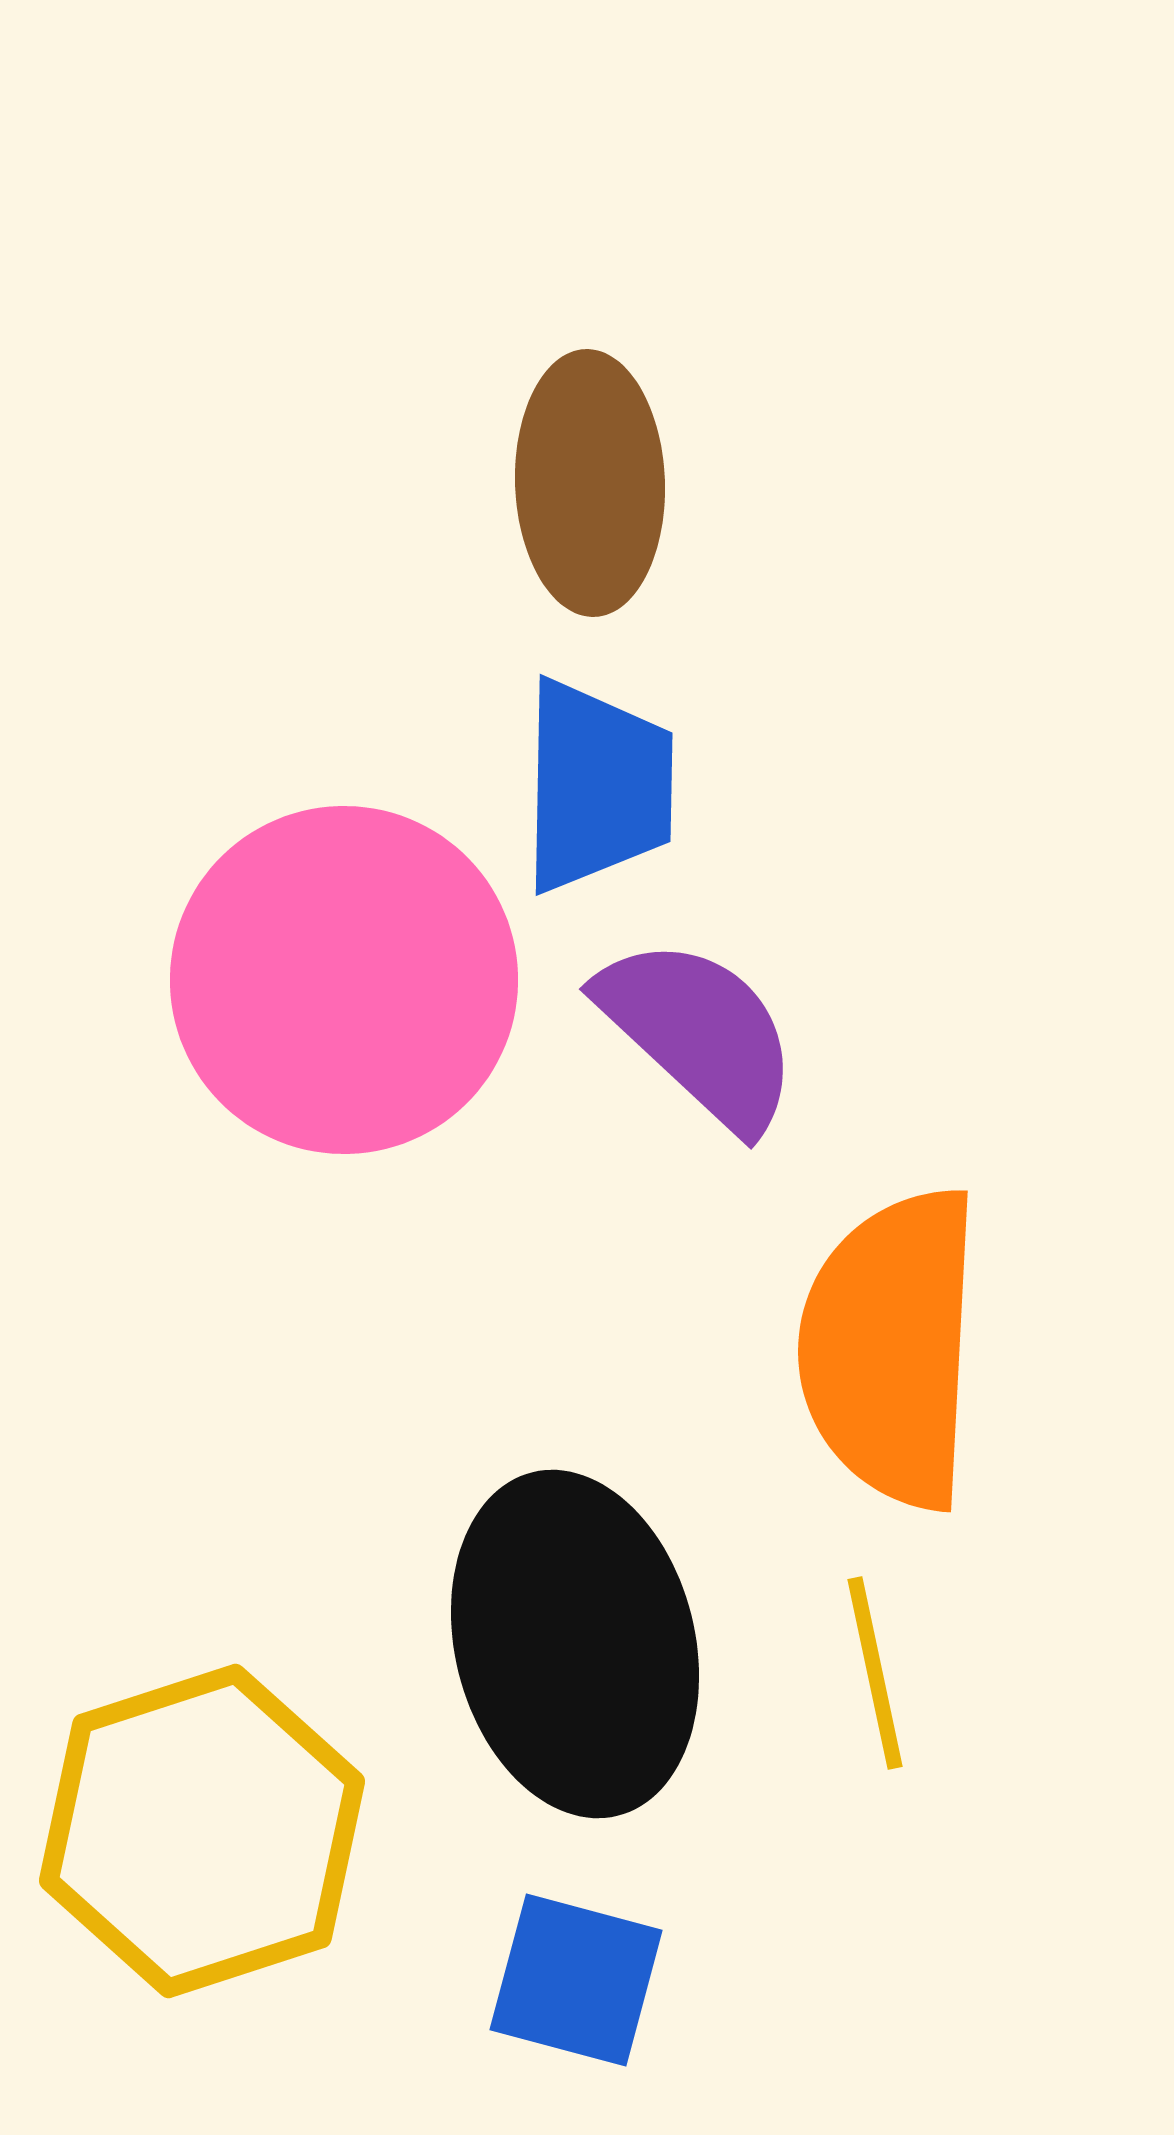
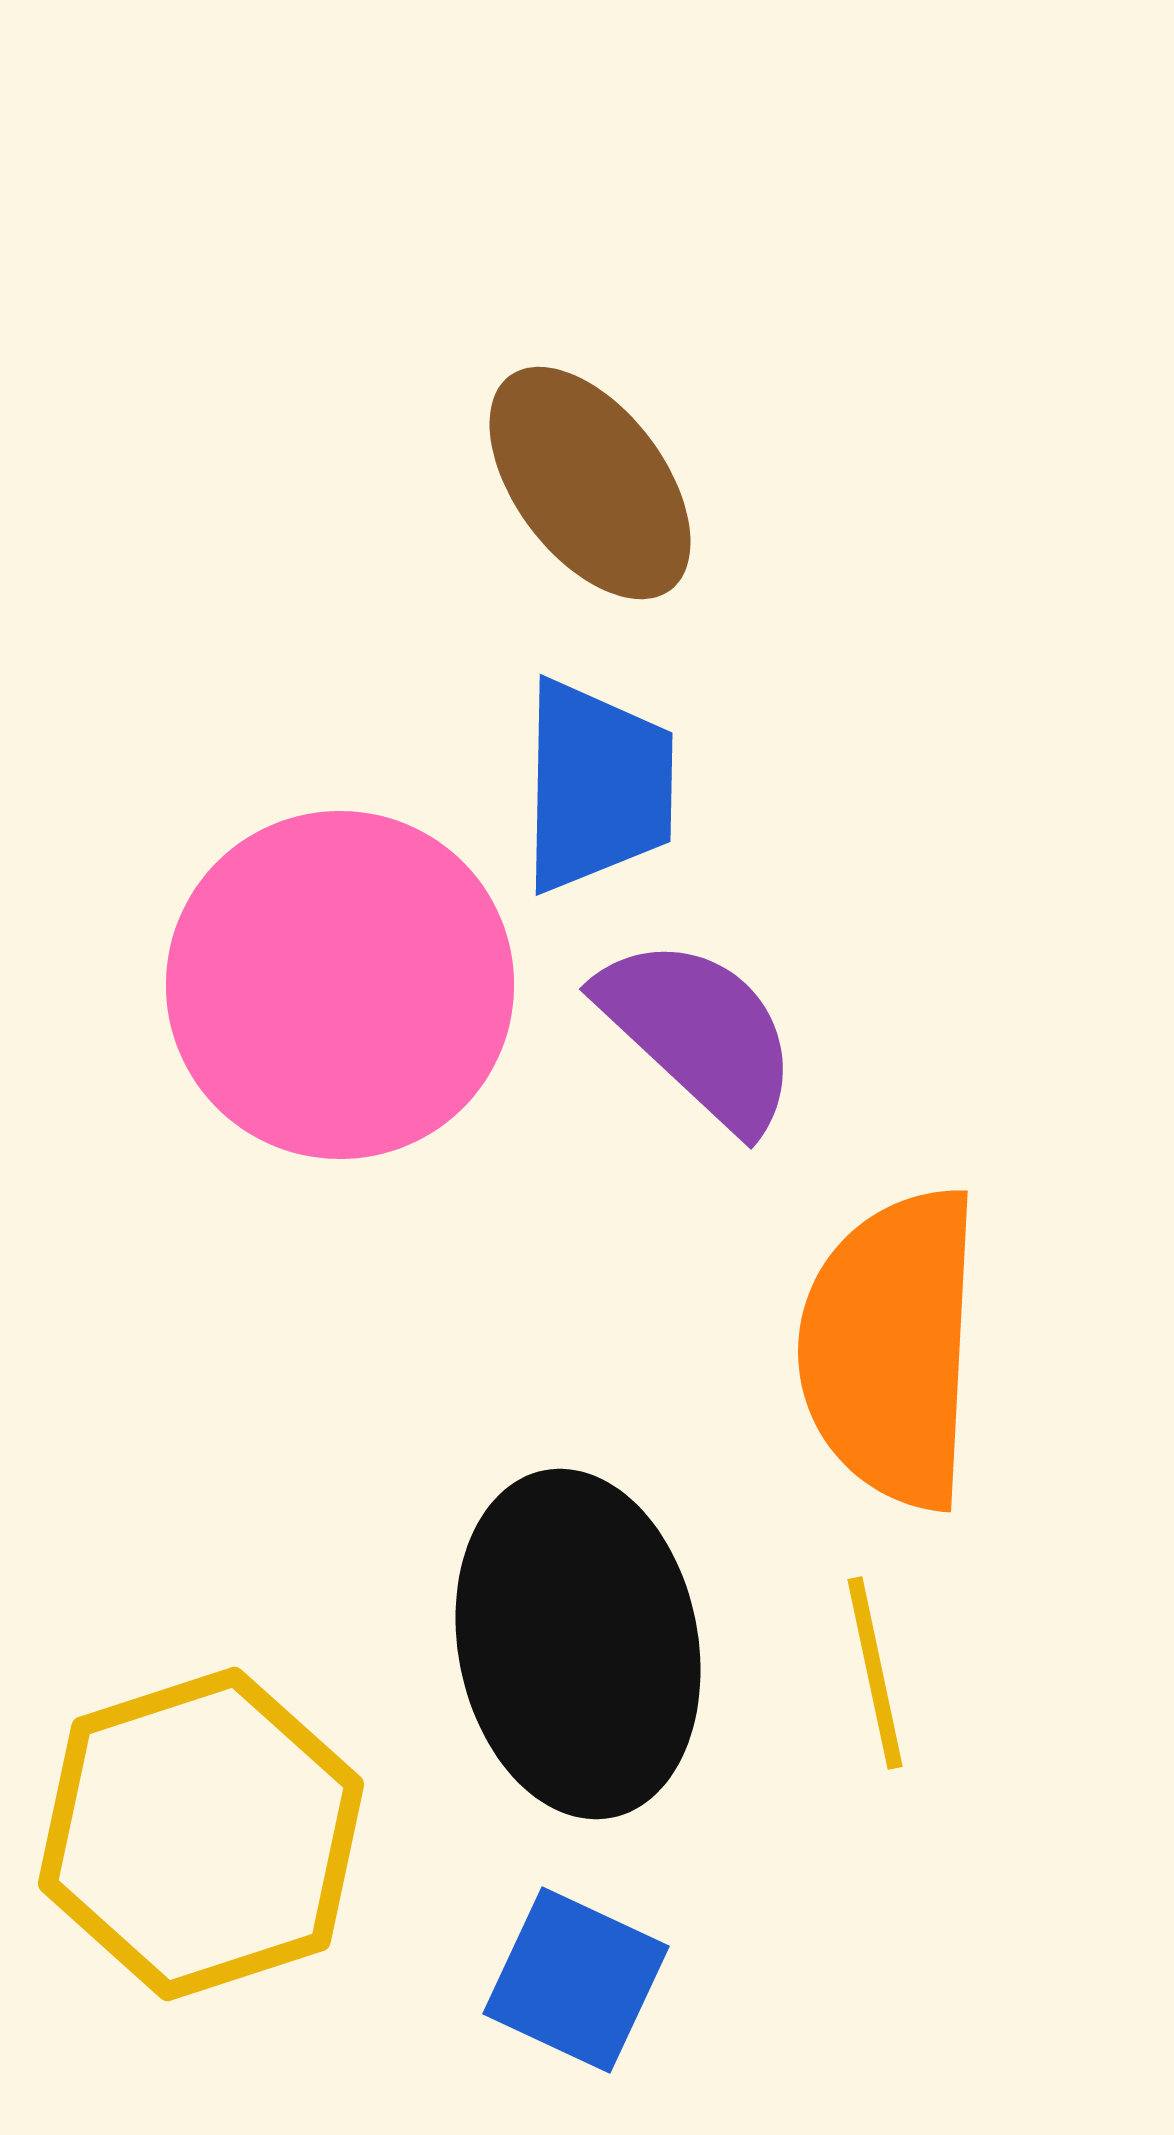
brown ellipse: rotated 35 degrees counterclockwise
pink circle: moved 4 px left, 5 px down
black ellipse: moved 3 px right; rotated 3 degrees clockwise
yellow hexagon: moved 1 px left, 3 px down
blue square: rotated 10 degrees clockwise
